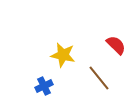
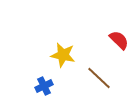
red semicircle: moved 3 px right, 5 px up
brown line: rotated 8 degrees counterclockwise
